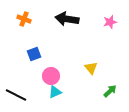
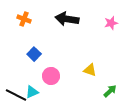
pink star: moved 1 px right, 1 px down
blue square: rotated 24 degrees counterclockwise
yellow triangle: moved 1 px left, 2 px down; rotated 32 degrees counterclockwise
cyan triangle: moved 23 px left
